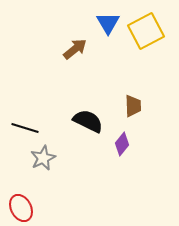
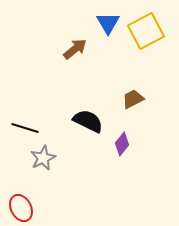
brown trapezoid: moved 7 px up; rotated 115 degrees counterclockwise
